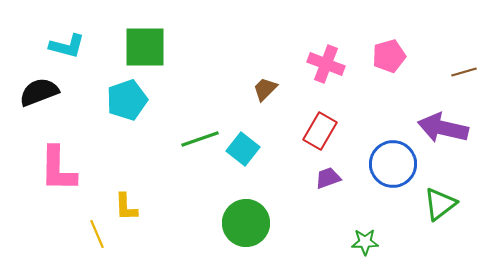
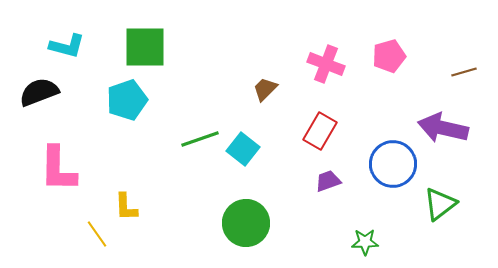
purple trapezoid: moved 3 px down
yellow line: rotated 12 degrees counterclockwise
